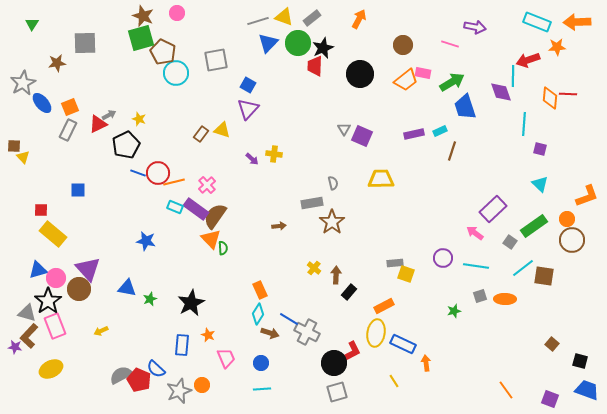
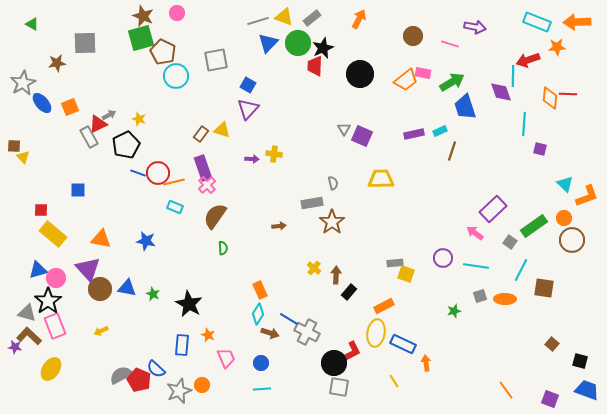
green triangle at (32, 24): rotated 32 degrees counterclockwise
brown circle at (403, 45): moved 10 px right, 9 px up
cyan circle at (176, 73): moved 3 px down
gray rectangle at (68, 130): moved 21 px right, 7 px down; rotated 55 degrees counterclockwise
purple arrow at (252, 159): rotated 40 degrees counterclockwise
cyan triangle at (540, 184): moved 25 px right
purple rectangle at (196, 209): moved 7 px right, 41 px up; rotated 35 degrees clockwise
orange circle at (567, 219): moved 3 px left, 1 px up
orange triangle at (211, 239): moved 110 px left; rotated 35 degrees counterclockwise
cyan line at (523, 268): moved 2 px left, 2 px down; rotated 25 degrees counterclockwise
brown square at (544, 276): moved 12 px down
brown circle at (79, 289): moved 21 px right
green star at (150, 299): moved 3 px right, 5 px up; rotated 24 degrees counterclockwise
black star at (191, 303): moved 2 px left, 1 px down; rotated 16 degrees counterclockwise
brown L-shape at (29, 336): rotated 90 degrees clockwise
yellow ellipse at (51, 369): rotated 30 degrees counterclockwise
gray square at (337, 392): moved 2 px right, 5 px up; rotated 25 degrees clockwise
